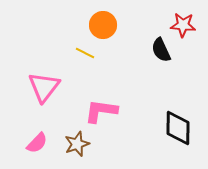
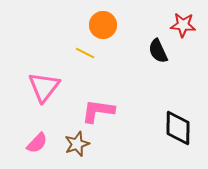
black semicircle: moved 3 px left, 1 px down
pink L-shape: moved 3 px left
